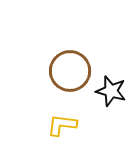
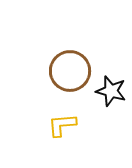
yellow L-shape: rotated 12 degrees counterclockwise
